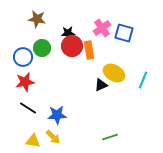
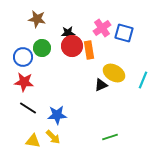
red star: moved 1 px left; rotated 18 degrees clockwise
